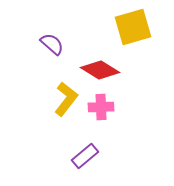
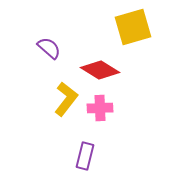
purple semicircle: moved 3 px left, 4 px down
pink cross: moved 1 px left, 1 px down
purple rectangle: rotated 36 degrees counterclockwise
